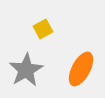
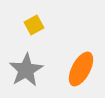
yellow square: moved 9 px left, 4 px up
